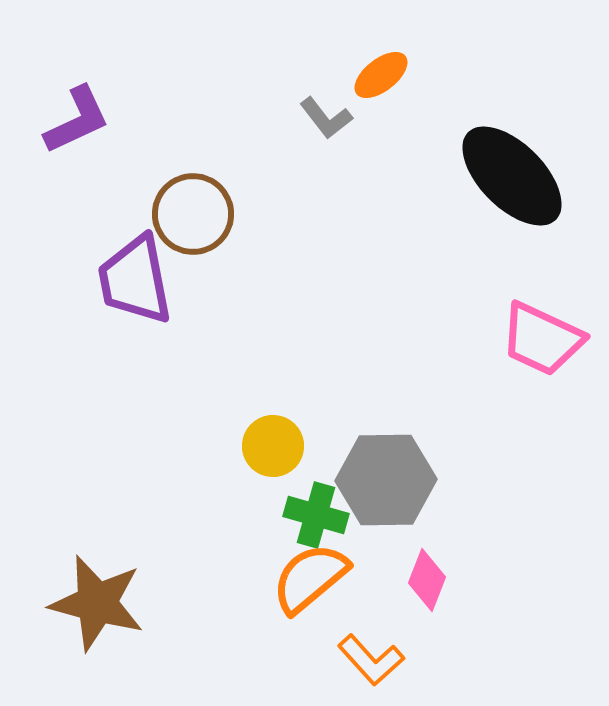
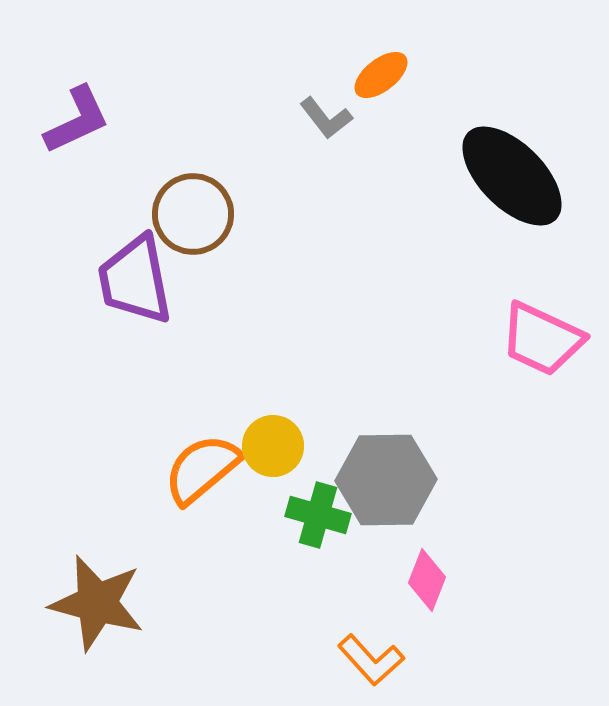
green cross: moved 2 px right
orange semicircle: moved 108 px left, 109 px up
